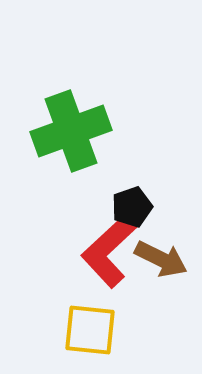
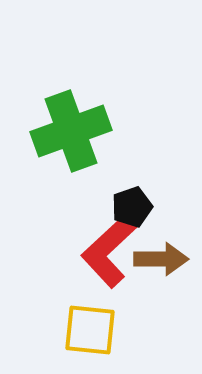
brown arrow: rotated 26 degrees counterclockwise
